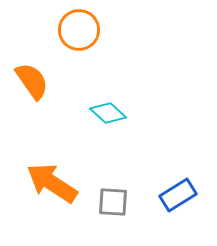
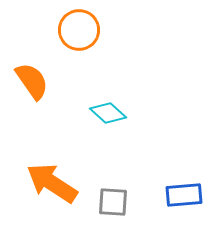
blue rectangle: moved 6 px right; rotated 27 degrees clockwise
